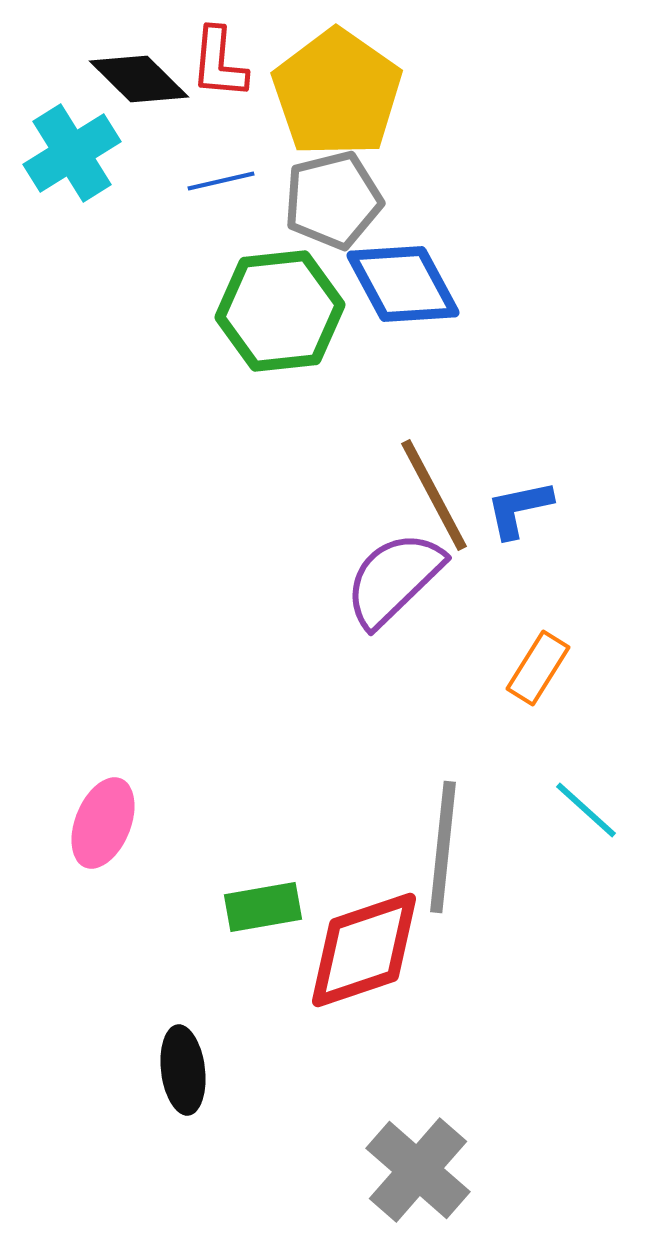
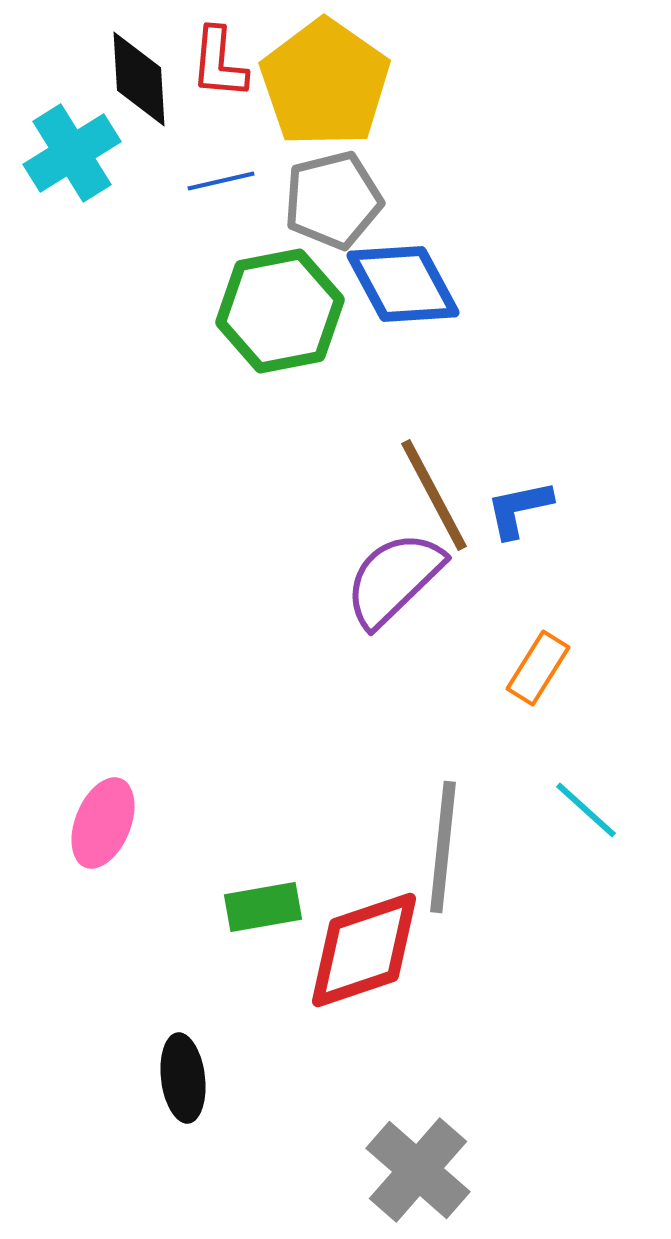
black diamond: rotated 42 degrees clockwise
yellow pentagon: moved 12 px left, 10 px up
green hexagon: rotated 5 degrees counterclockwise
black ellipse: moved 8 px down
